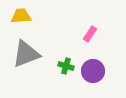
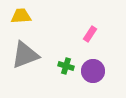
gray triangle: moved 1 px left, 1 px down
